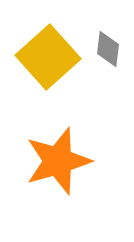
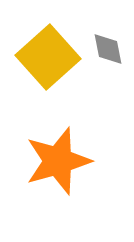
gray diamond: rotated 18 degrees counterclockwise
